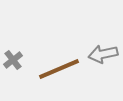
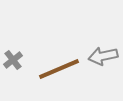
gray arrow: moved 2 px down
